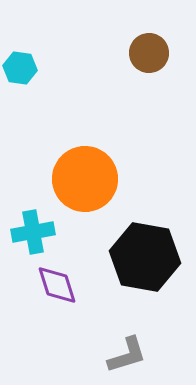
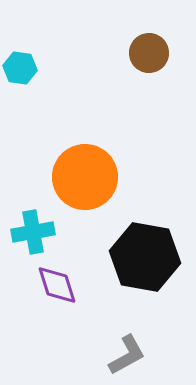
orange circle: moved 2 px up
gray L-shape: rotated 12 degrees counterclockwise
